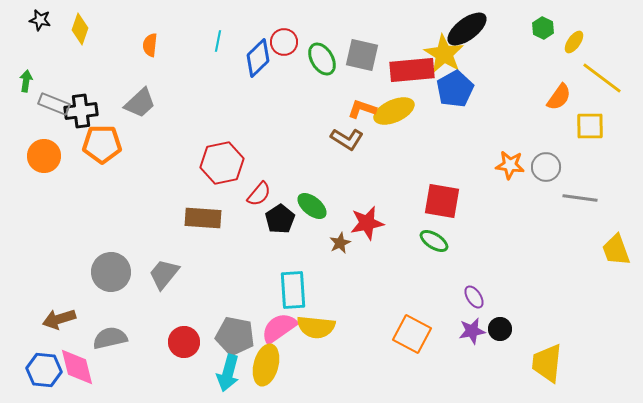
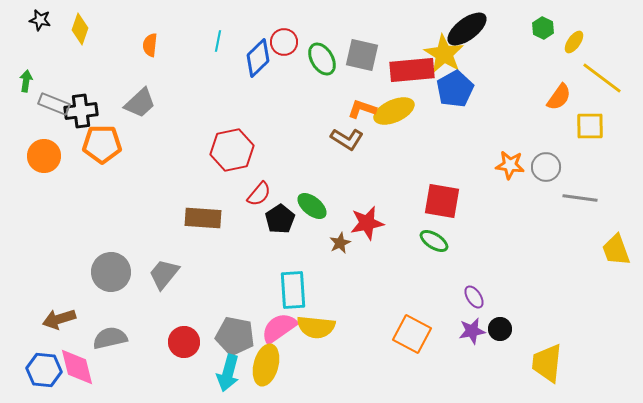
red hexagon at (222, 163): moved 10 px right, 13 px up
